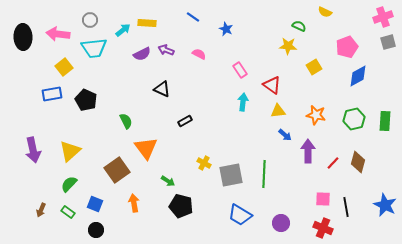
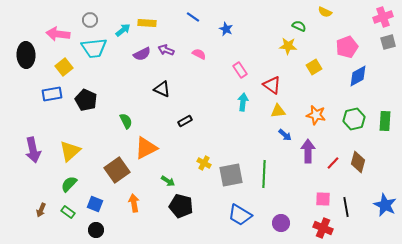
black ellipse at (23, 37): moved 3 px right, 18 px down
orange triangle at (146, 148): rotated 40 degrees clockwise
